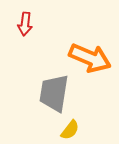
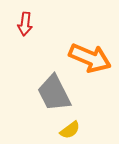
gray trapezoid: rotated 36 degrees counterclockwise
yellow semicircle: rotated 15 degrees clockwise
